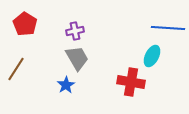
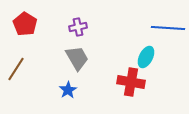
purple cross: moved 3 px right, 4 px up
cyan ellipse: moved 6 px left, 1 px down
blue star: moved 2 px right, 5 px down
